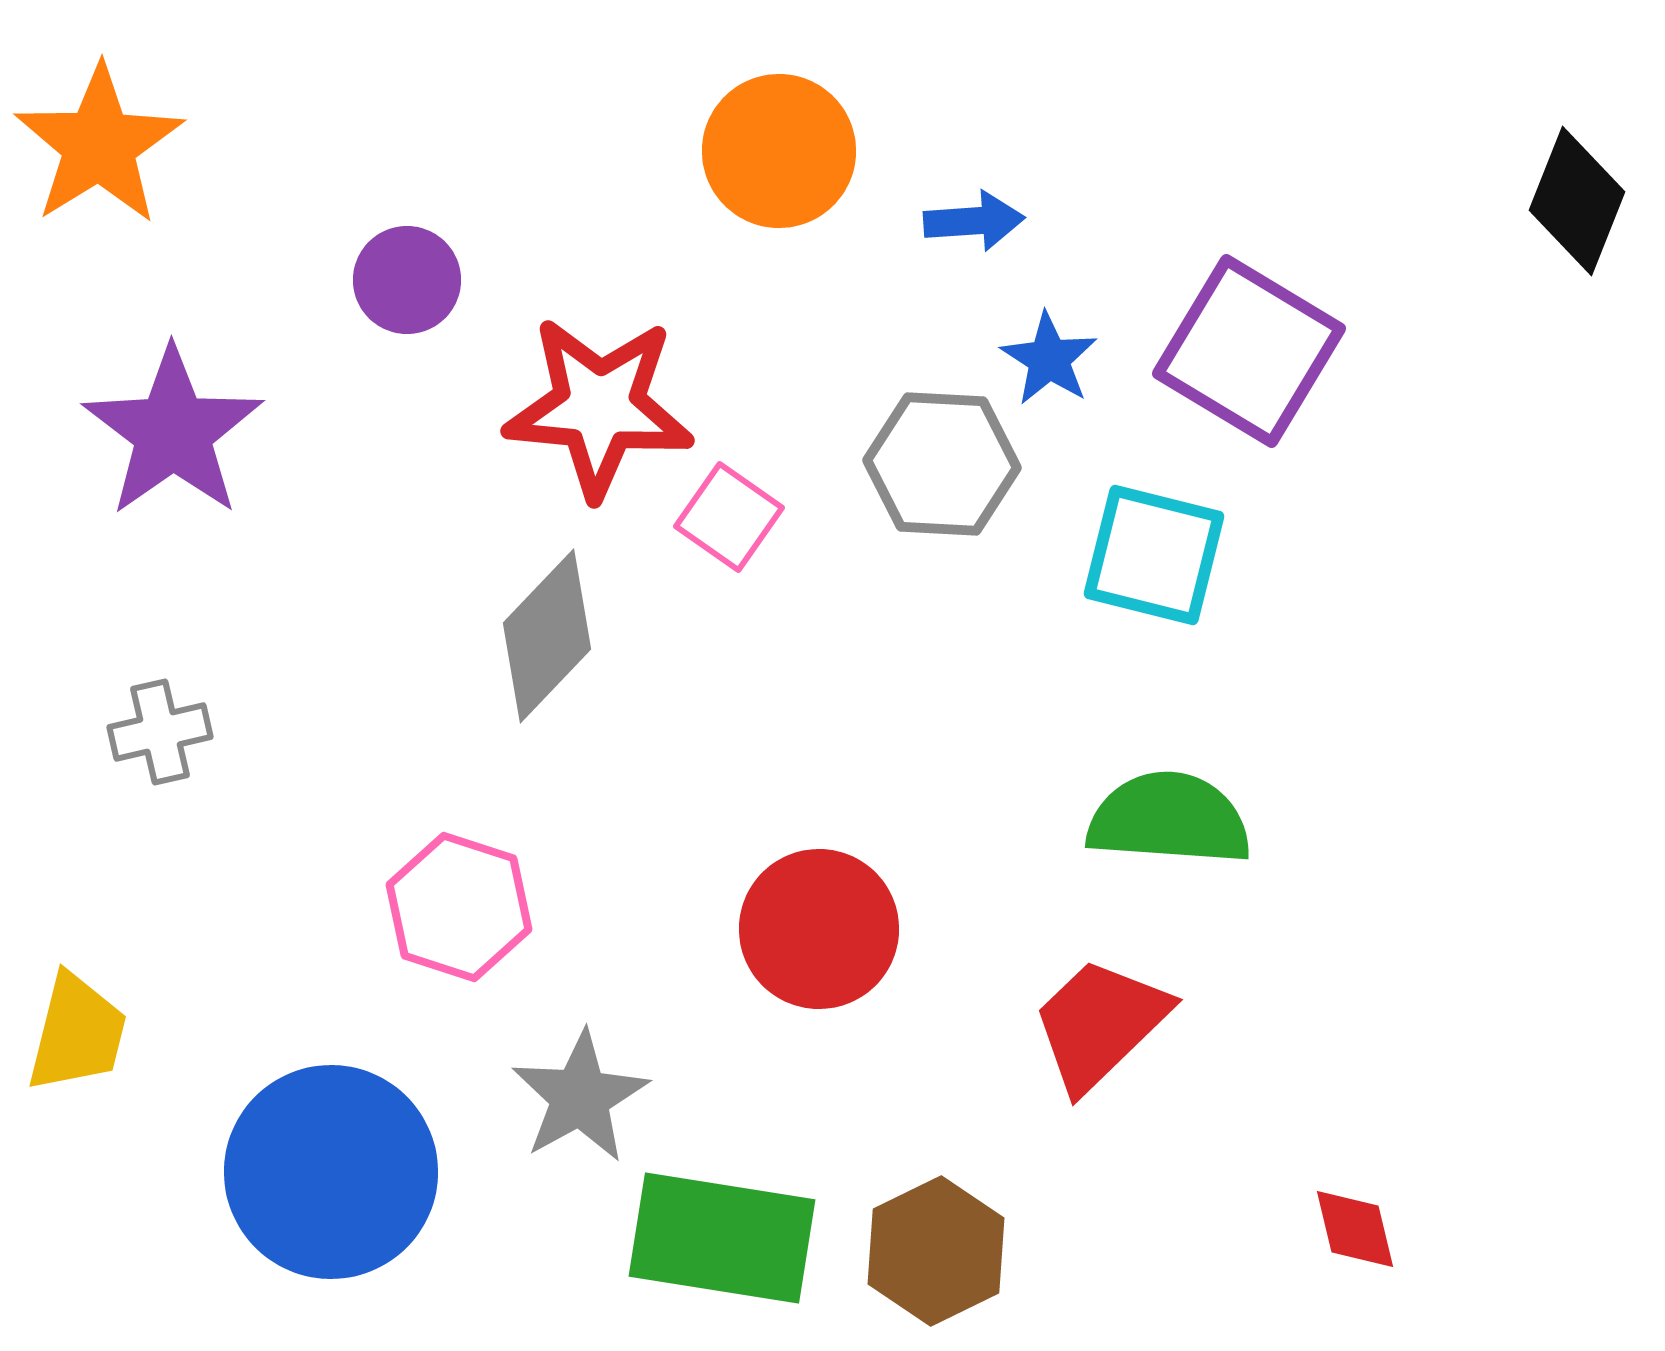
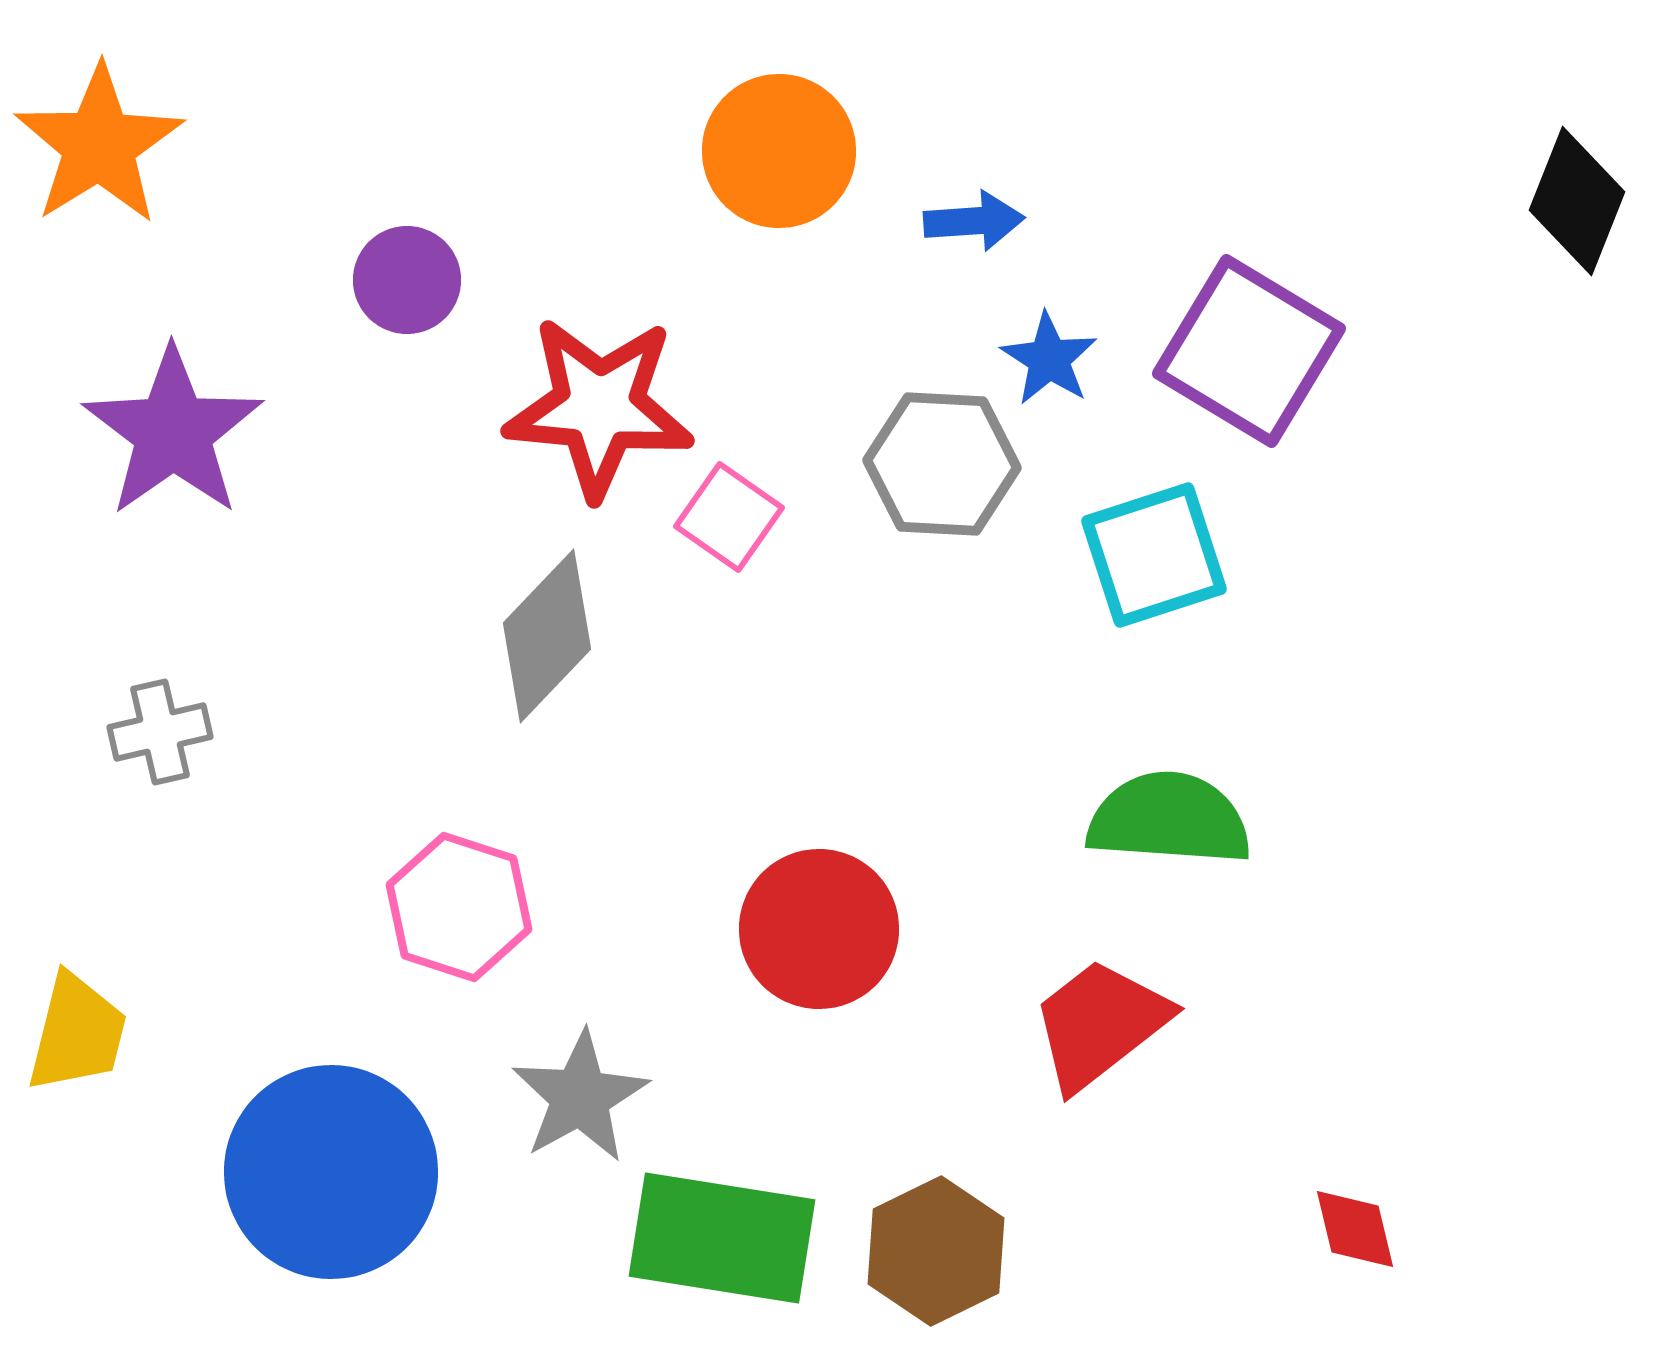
cyan square: rotated 32 degrees counterclockwise
red trapezoid: rotated 6 degrees clockwise
